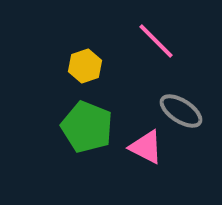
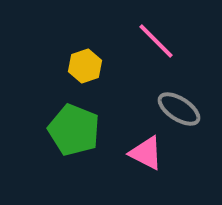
gray ellipse: moved 2 px left, 2 px up
green pentagon: moved 13 px left, 3 px down
pink triangle: moved 6 px down
